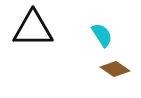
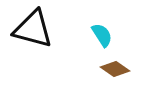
black triangle: rotated 15 degrees clockwise
